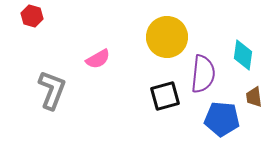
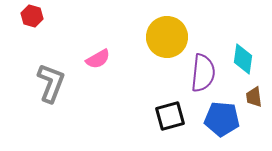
cyan diamond: moved 4 px down
purple semicircle: moved 1 px up
gray L-shape: moved 1 px left, 7 px up
black square: moved 5 px right, 20 px down
